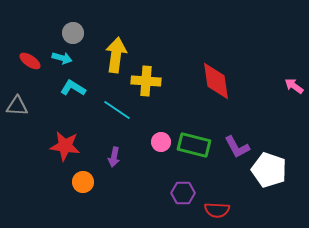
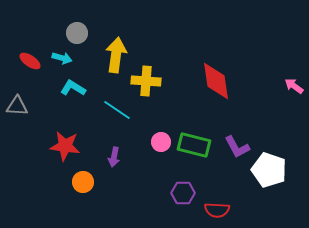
gray circle: moved 4 px right
